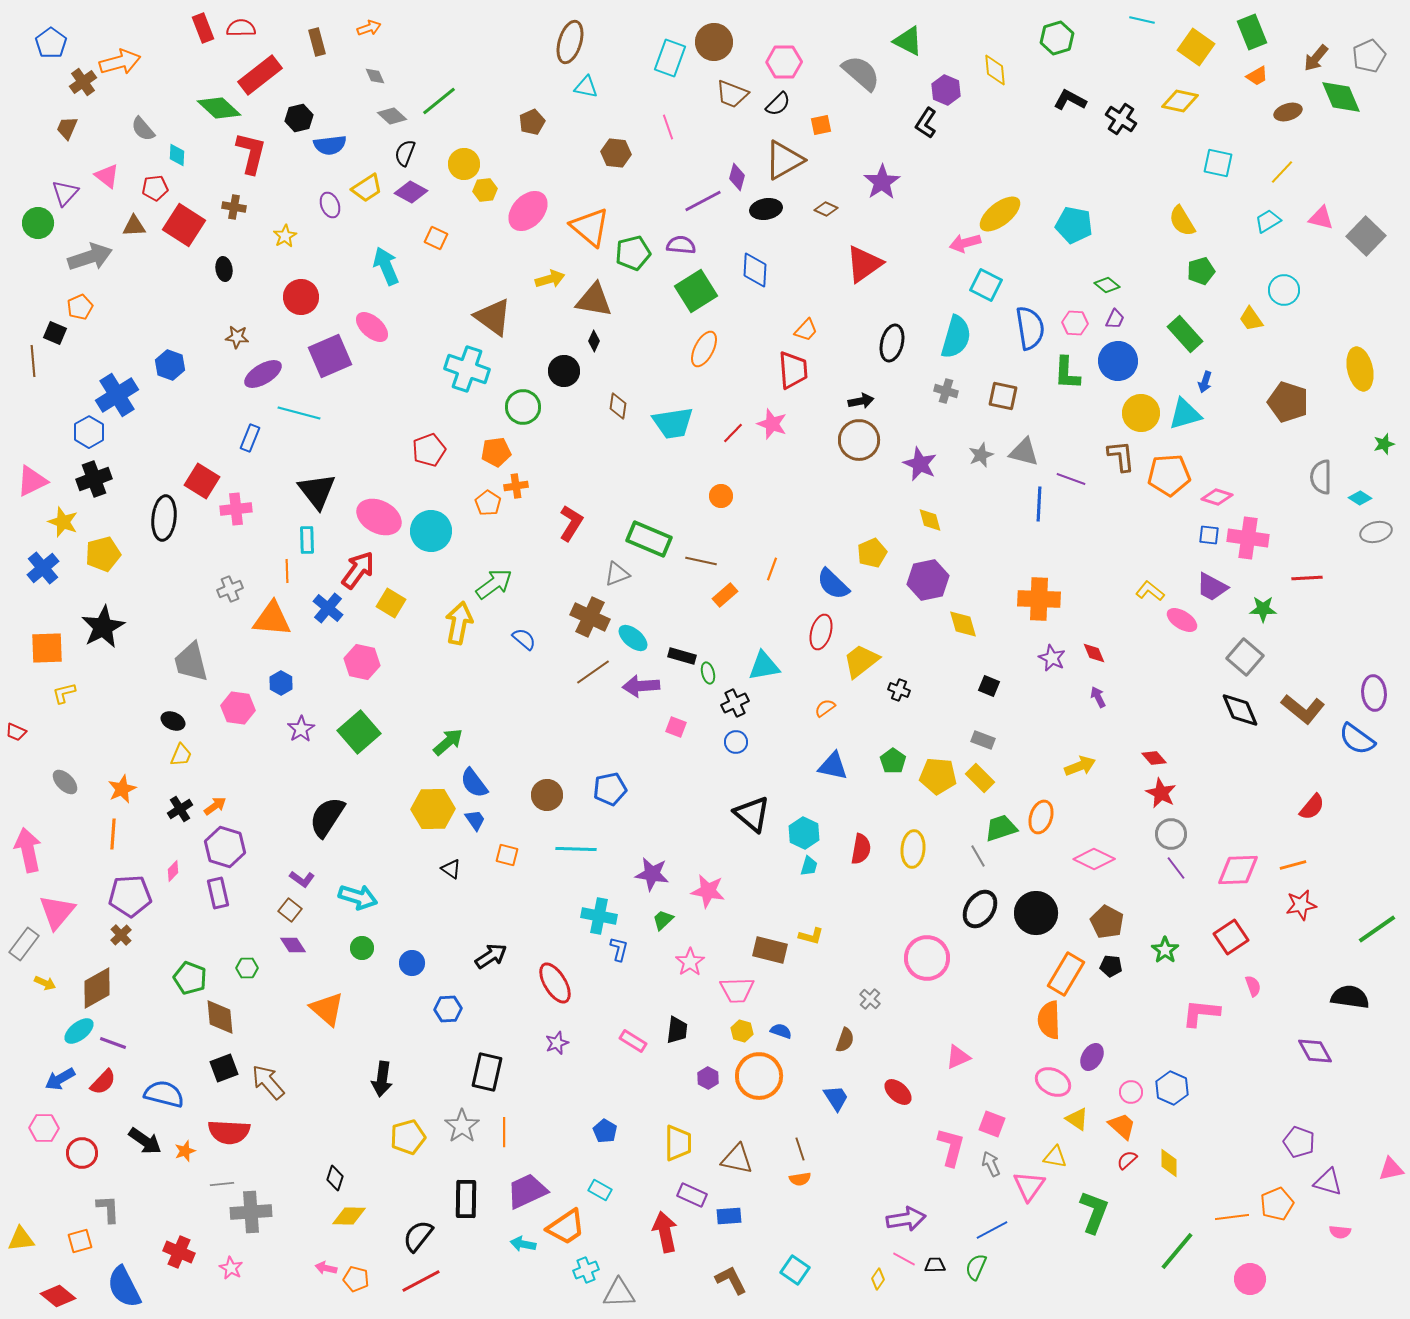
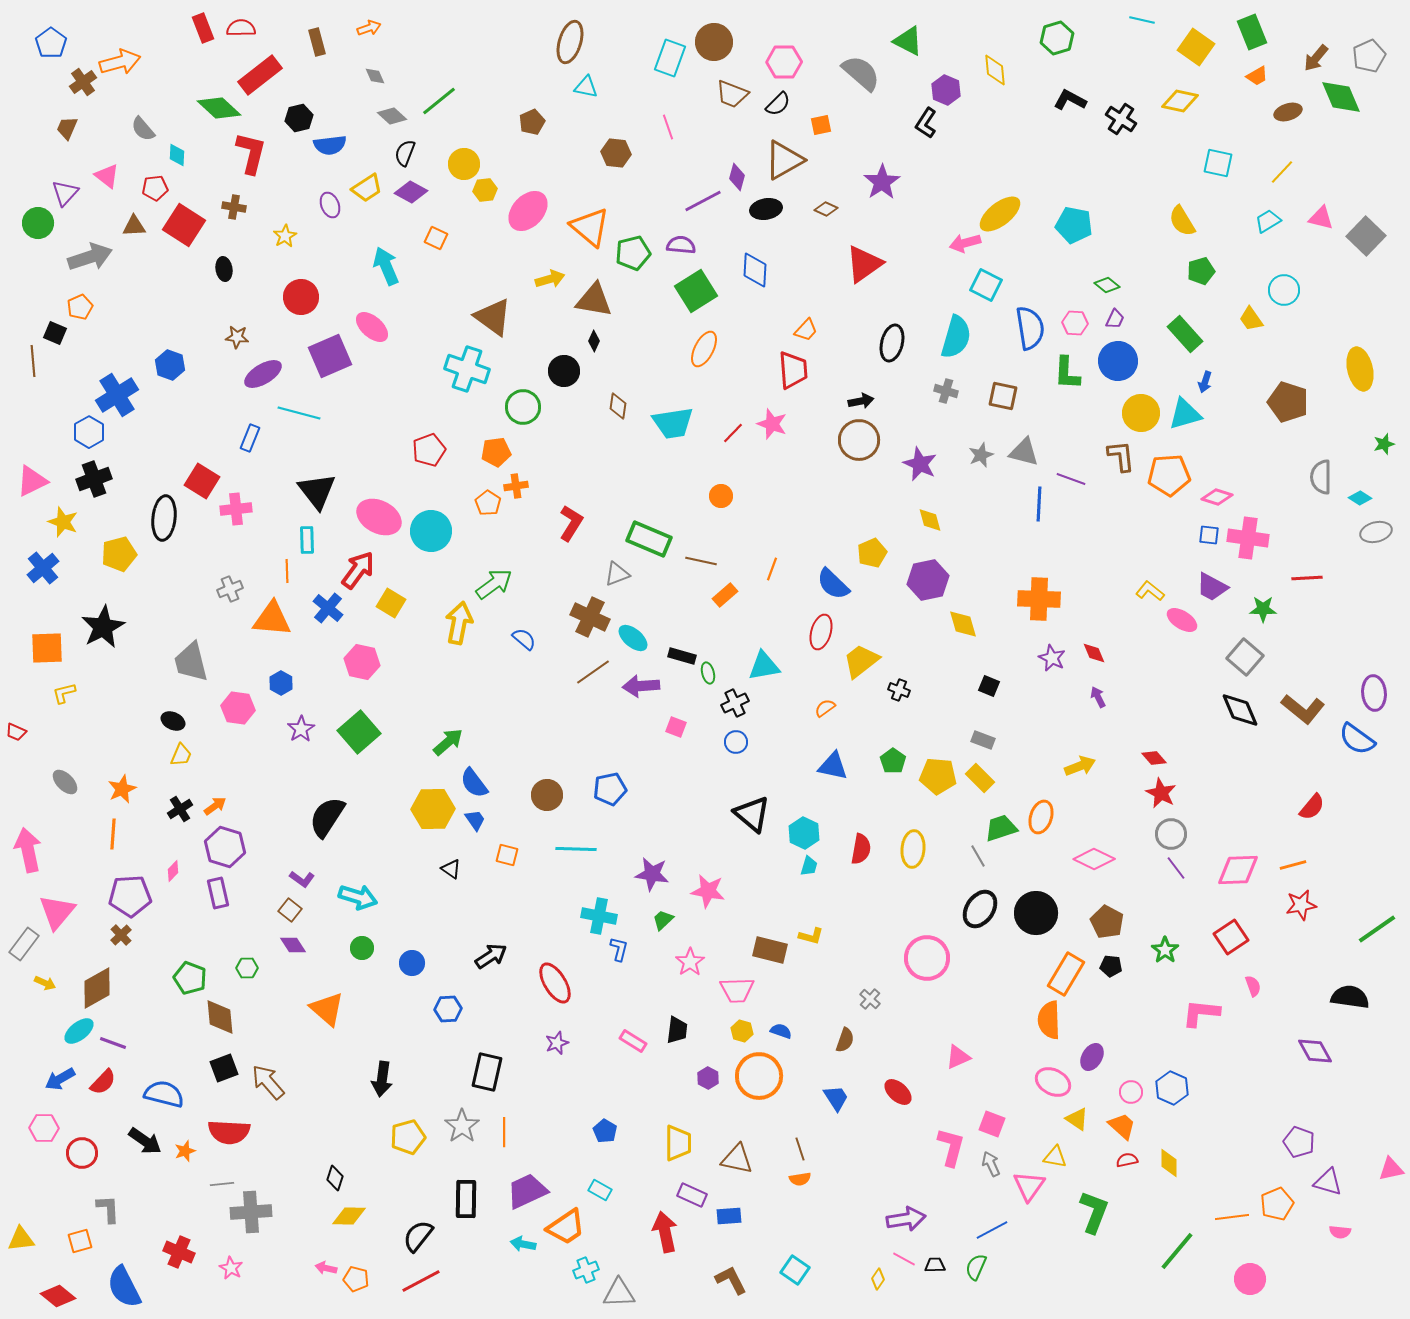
yellow pentagon at (103, 554): moved 16 px right
red semicircle at (1127, 1160): rotated 30 degrees clockwise
